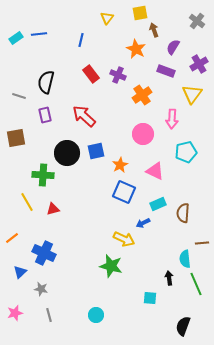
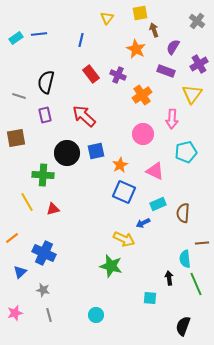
gray star at (41, 289): moved 2 px right, 1 px down
